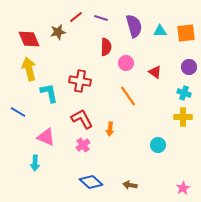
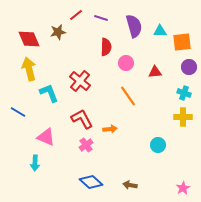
red line: moved 2 px up
orange square: moved 4 px left, 9 px down
red triangle: rotated 40 degrees counterclockwise
red cross: rotated 30 degrees clockwise
cyan L-shape: rotated 10 degrees counterclockwise
orange arrow: rotated 104 degrees counterclockwise
pink cross: moved 3 px right
